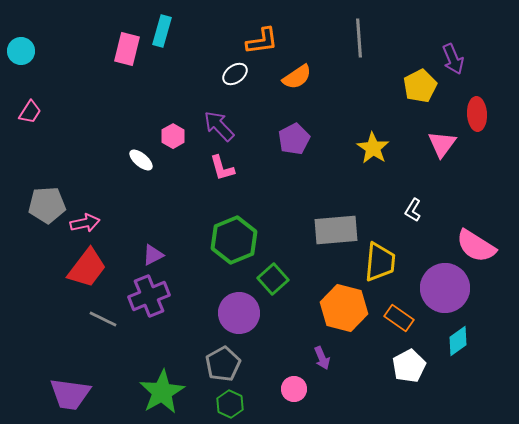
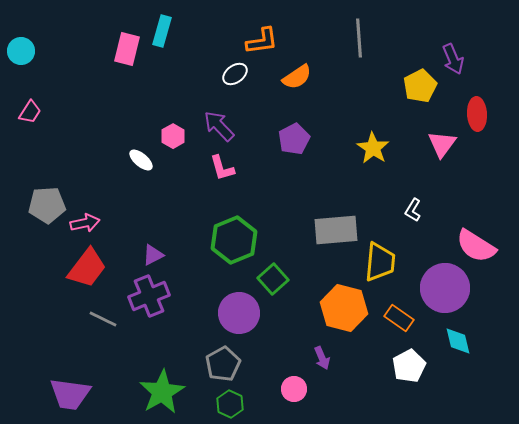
cyan diamond at (458, 341): rotated 68 degrees counterclockwise
